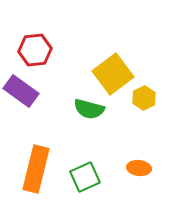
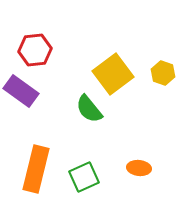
yellow hexagon: moved 19 px right, 25 px up; rotated 15 degrees counterclockwise
green semicircle: rotated 36 degrees clockwise
green square: moved 1 px left
